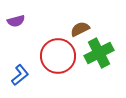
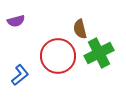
brown semicircle: rotated 78 degrees counterclockwise
